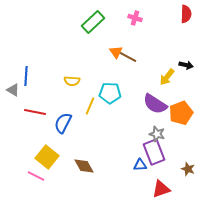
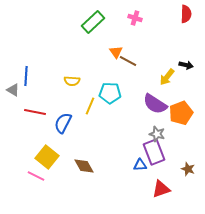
brown line: moved 4 px down
